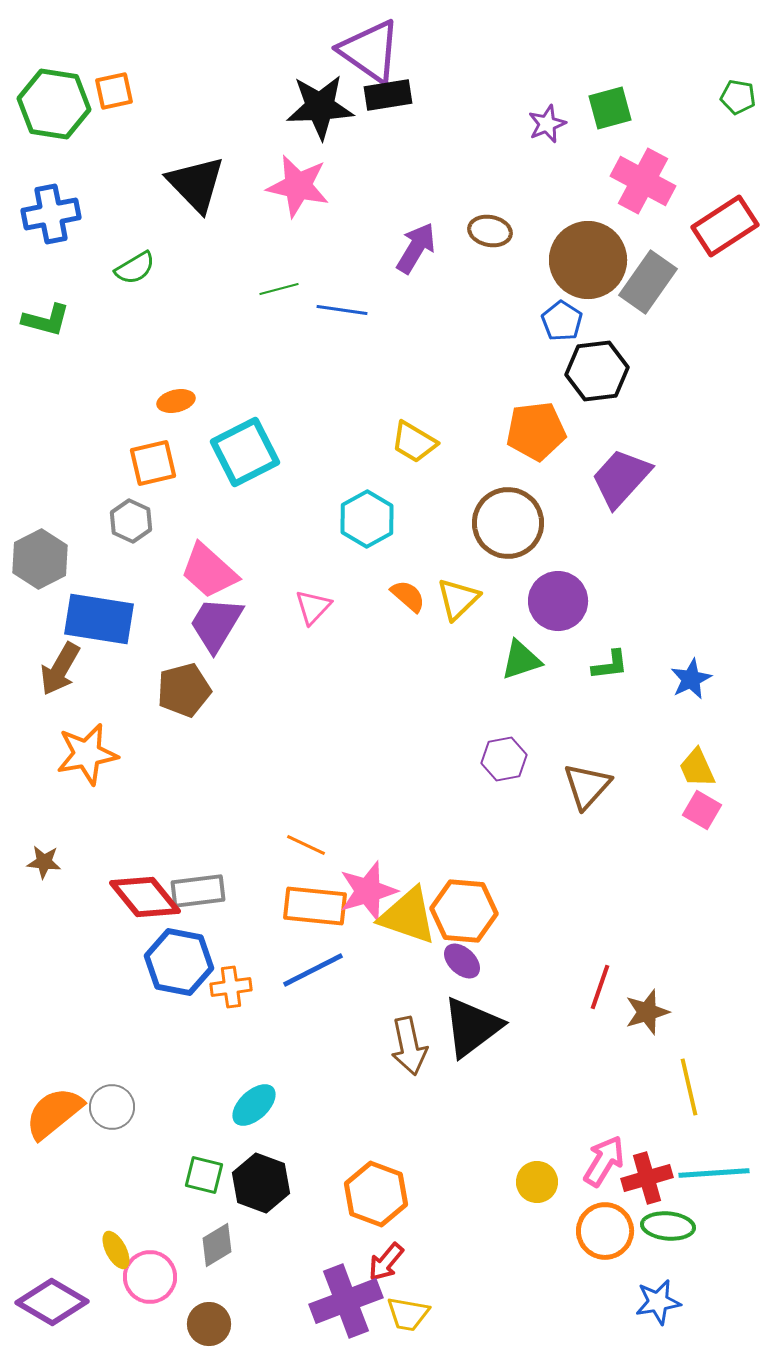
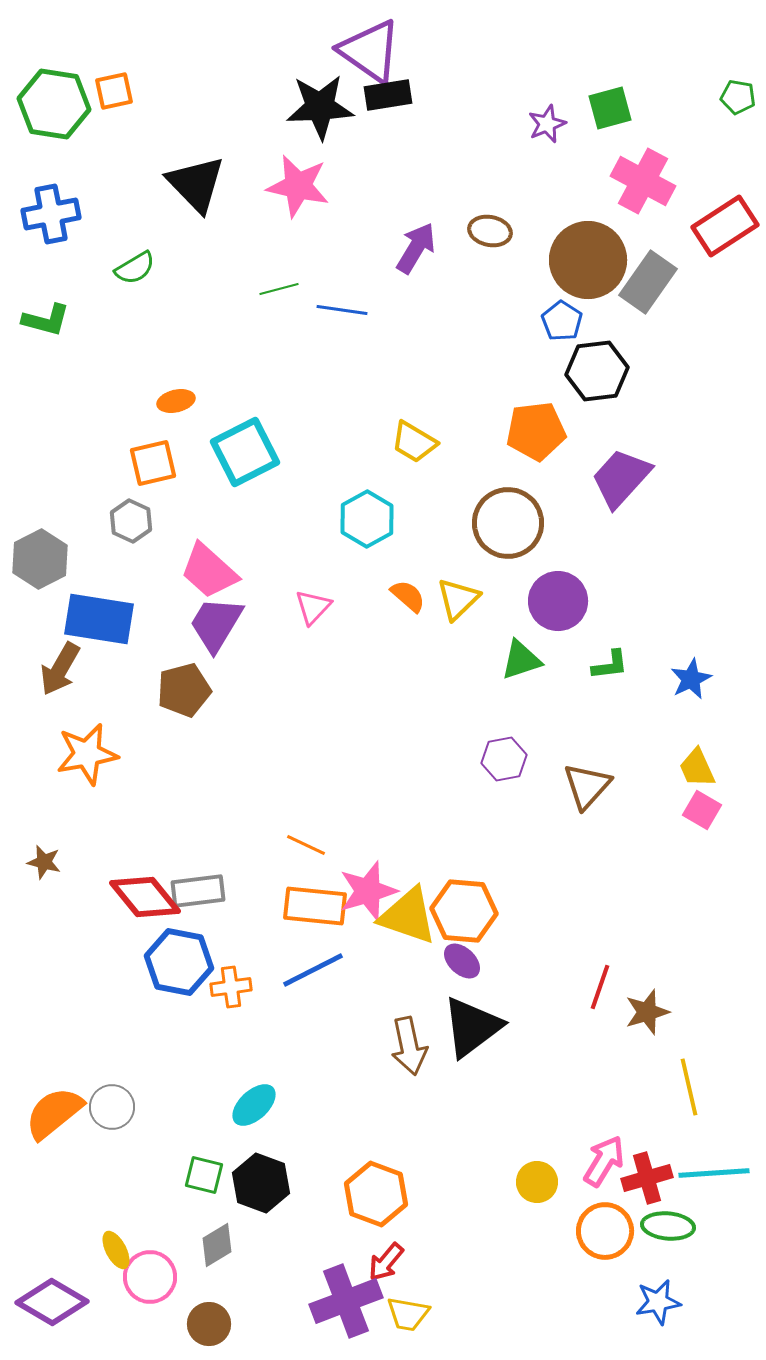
brown star at (44, 862): rotated 8 degrees clockwise
